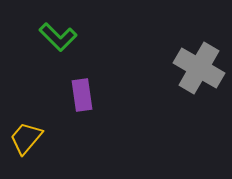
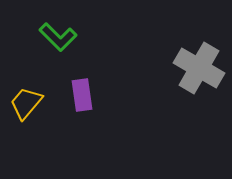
yellow trapezoid: moved 35 px up
